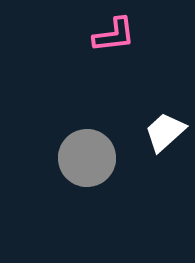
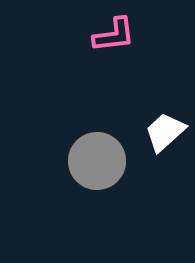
gray circle: moved 10 px right, 3 px down
